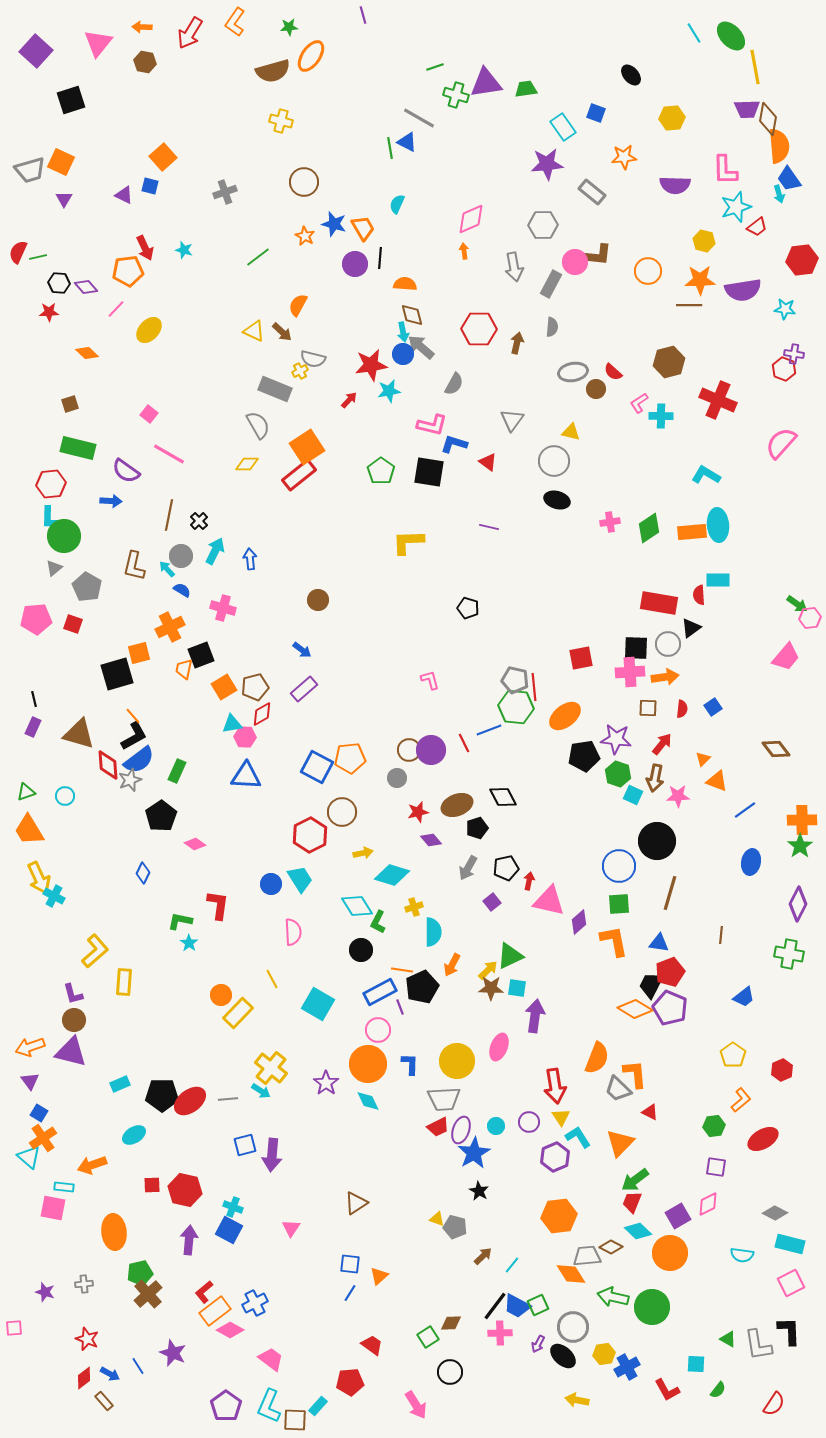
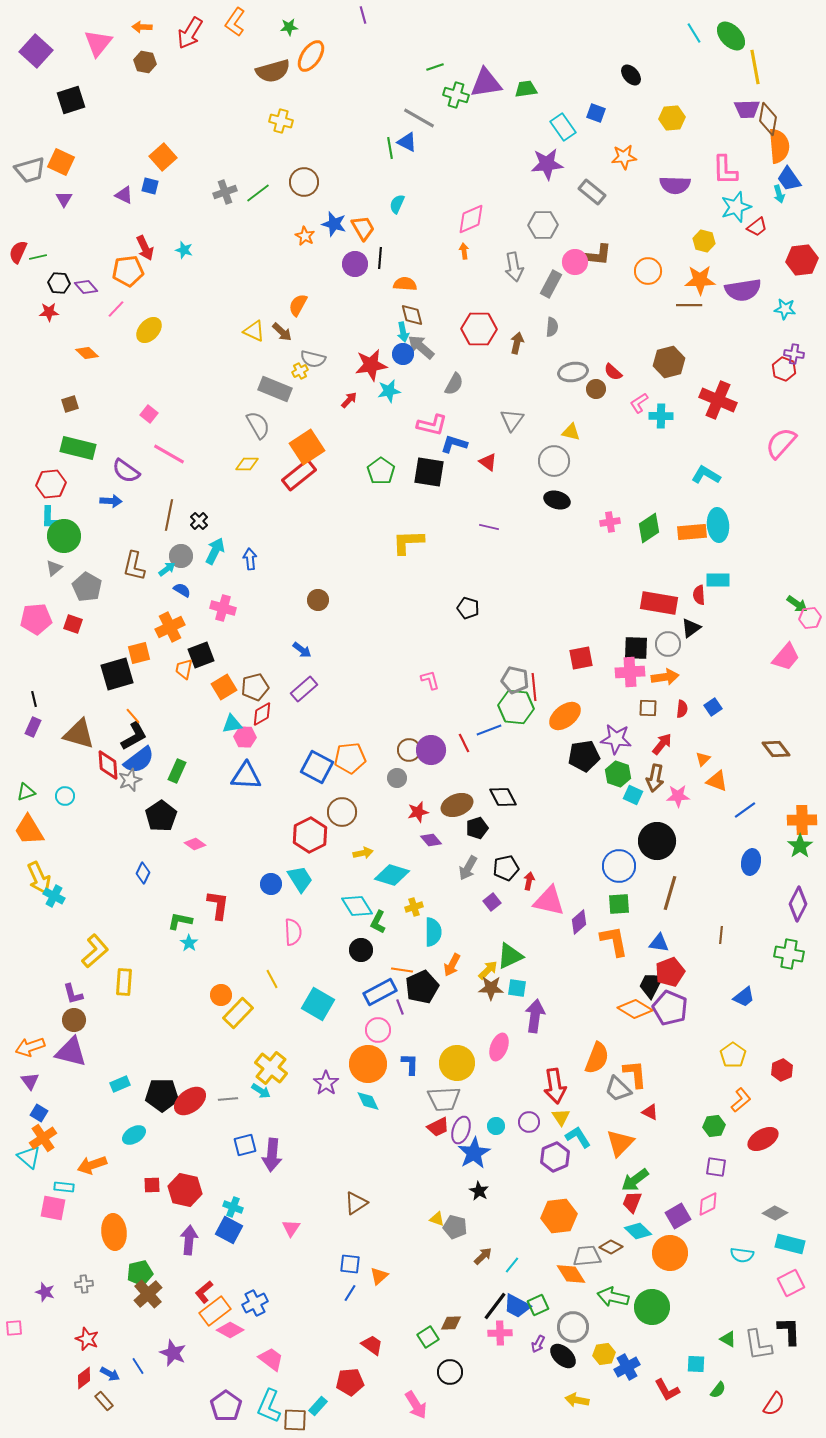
green line at (258, 257): moved 64 px up
cyan arrow at (167, 569): rotated 96 degrees clockwise
yellow circle at (457, 1061): moved 2 px down
